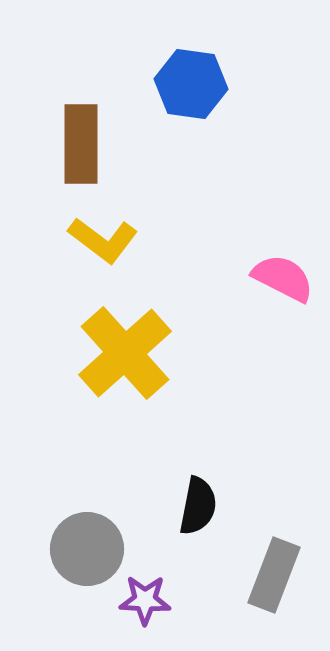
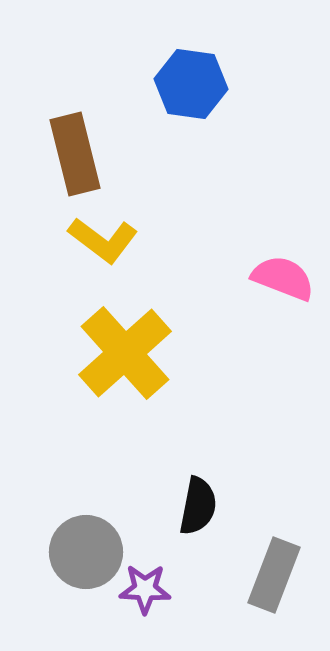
brown rectangle: moved 6 px left, 10 px down; rotated 14 degrees counterclockwise
pink semicircle: rotated 6 degrees counterclockwise
gray circle: moved 1 px left, 3 px down
purple star: moved 11 px up
